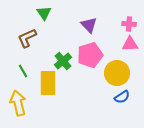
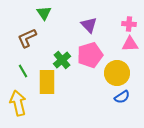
green cross: moved 1 px left, 1 px up
yellow rectangle: moved 1 px left, 1 px up
